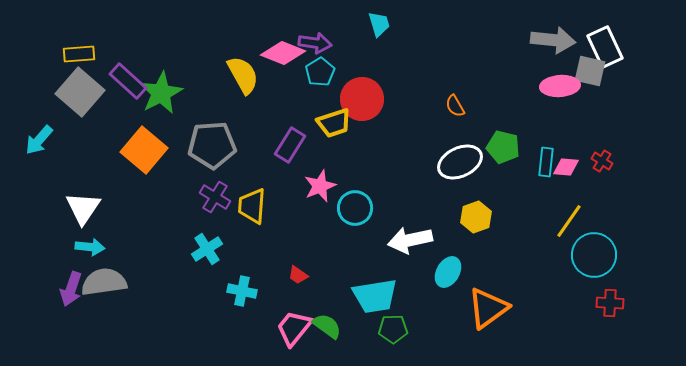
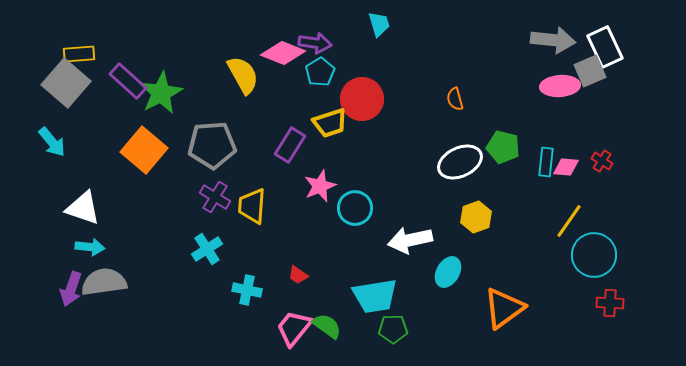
gray square at (590, 71): rotated 36 degrees counterclockwise
gray square at (80, 92): moved 14 px left, 9 px up
orange semicircle at (455, 106): moved 7 px up; rotated 15 degrees clockwise
yellow trapezoid at (334, 123): moved 4 px left
cyan arrow at (39, 140): moved 13 px right, 2 px down; rotated 80 degrees counterclockwise
white triangle at (83, 208): rotated 45 degrees counterclockwise
cyan cross at (242, 291): moved 5 px right, 1 px up
orange triangle at (488, 308): moved 16 px right
